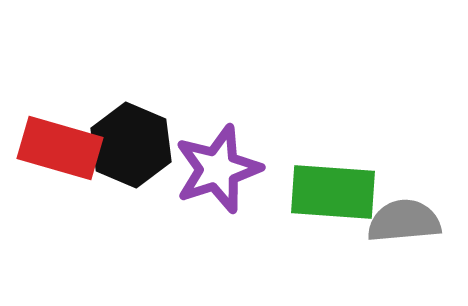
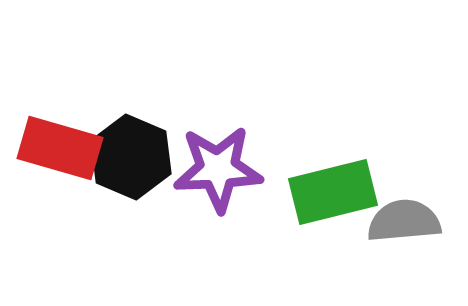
black hexagon: moved 12 px down
purple star: rotated 16 degrees clockwise
green rectangle: rotated 18 degrees counterclockwise
